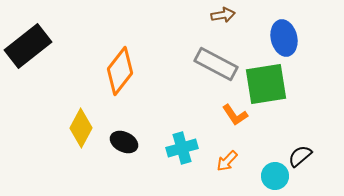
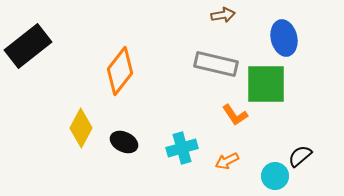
gray rectangle: rotated 15 degrees counterclockwise
green square: rotated 9 degrees clockwise
orange arrow: rotated 20 degrees clockwise
